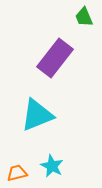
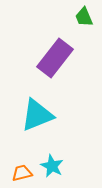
orange trapezoid: moved 5 px right
